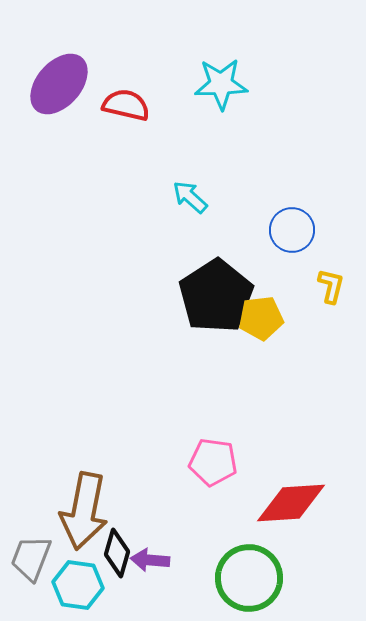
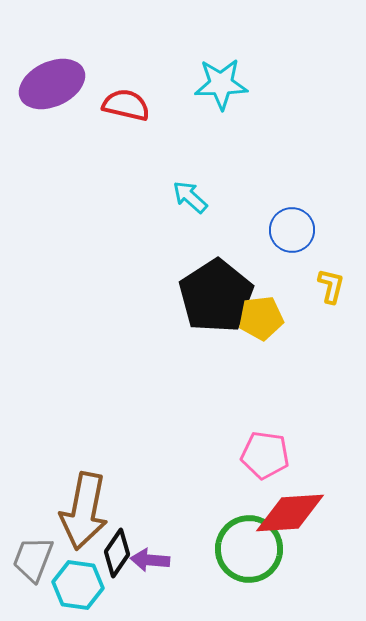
purple ellipse: moved 7 px left; rotated 24 degrees clockwise
pink pentagon: moved 52 px right, 7 px up
red diamond: moved 1 px left, 10 px down
black diamond: rotated 18 degrees clockwise
gray trapezoid: moved 2 px right, 1 px down
green circle: moved 29 px up
